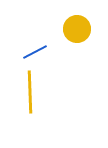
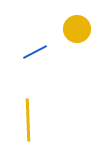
yellow line: moved 2 px left, 28 px down
